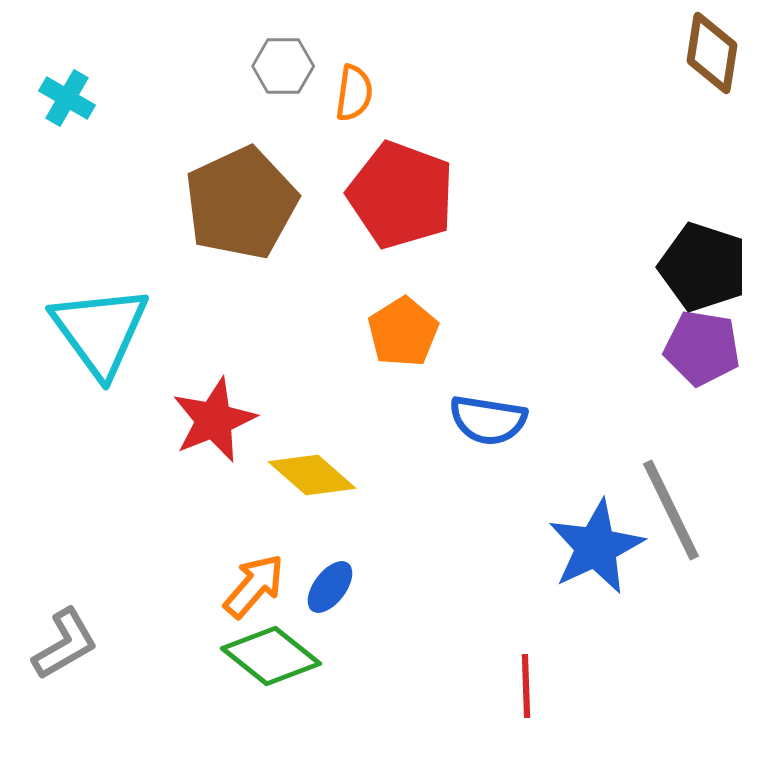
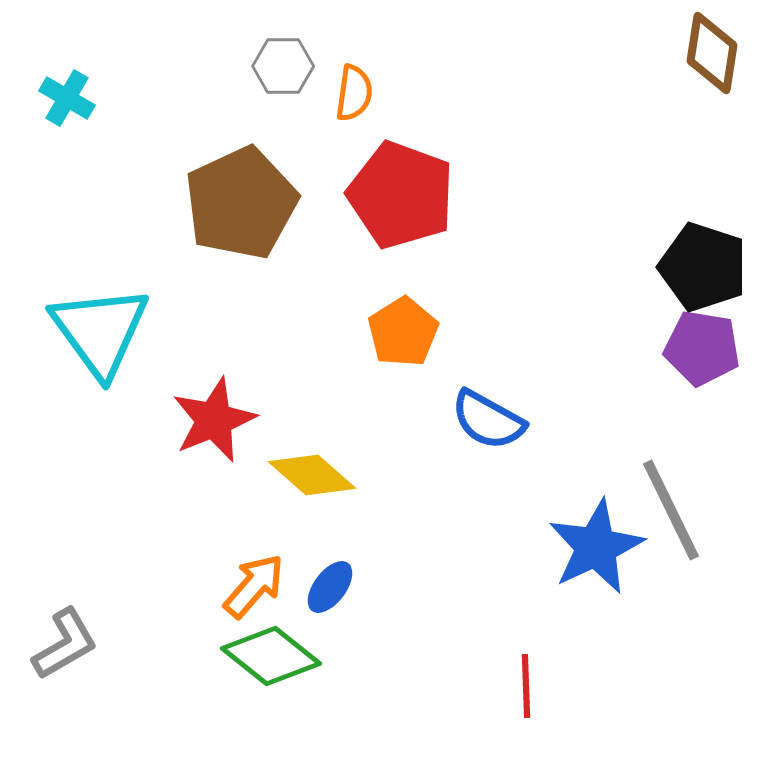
blue semicircle: rotated 20 degrees clockwise
